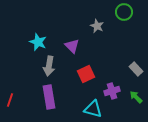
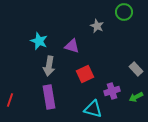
cyan star: moved 1 px right, 1 px up
purple triangle: rotated 28 degrees counterclockwise
red square: moved 1 px left
green arrow: rotated 72 degrees counterclockwise
